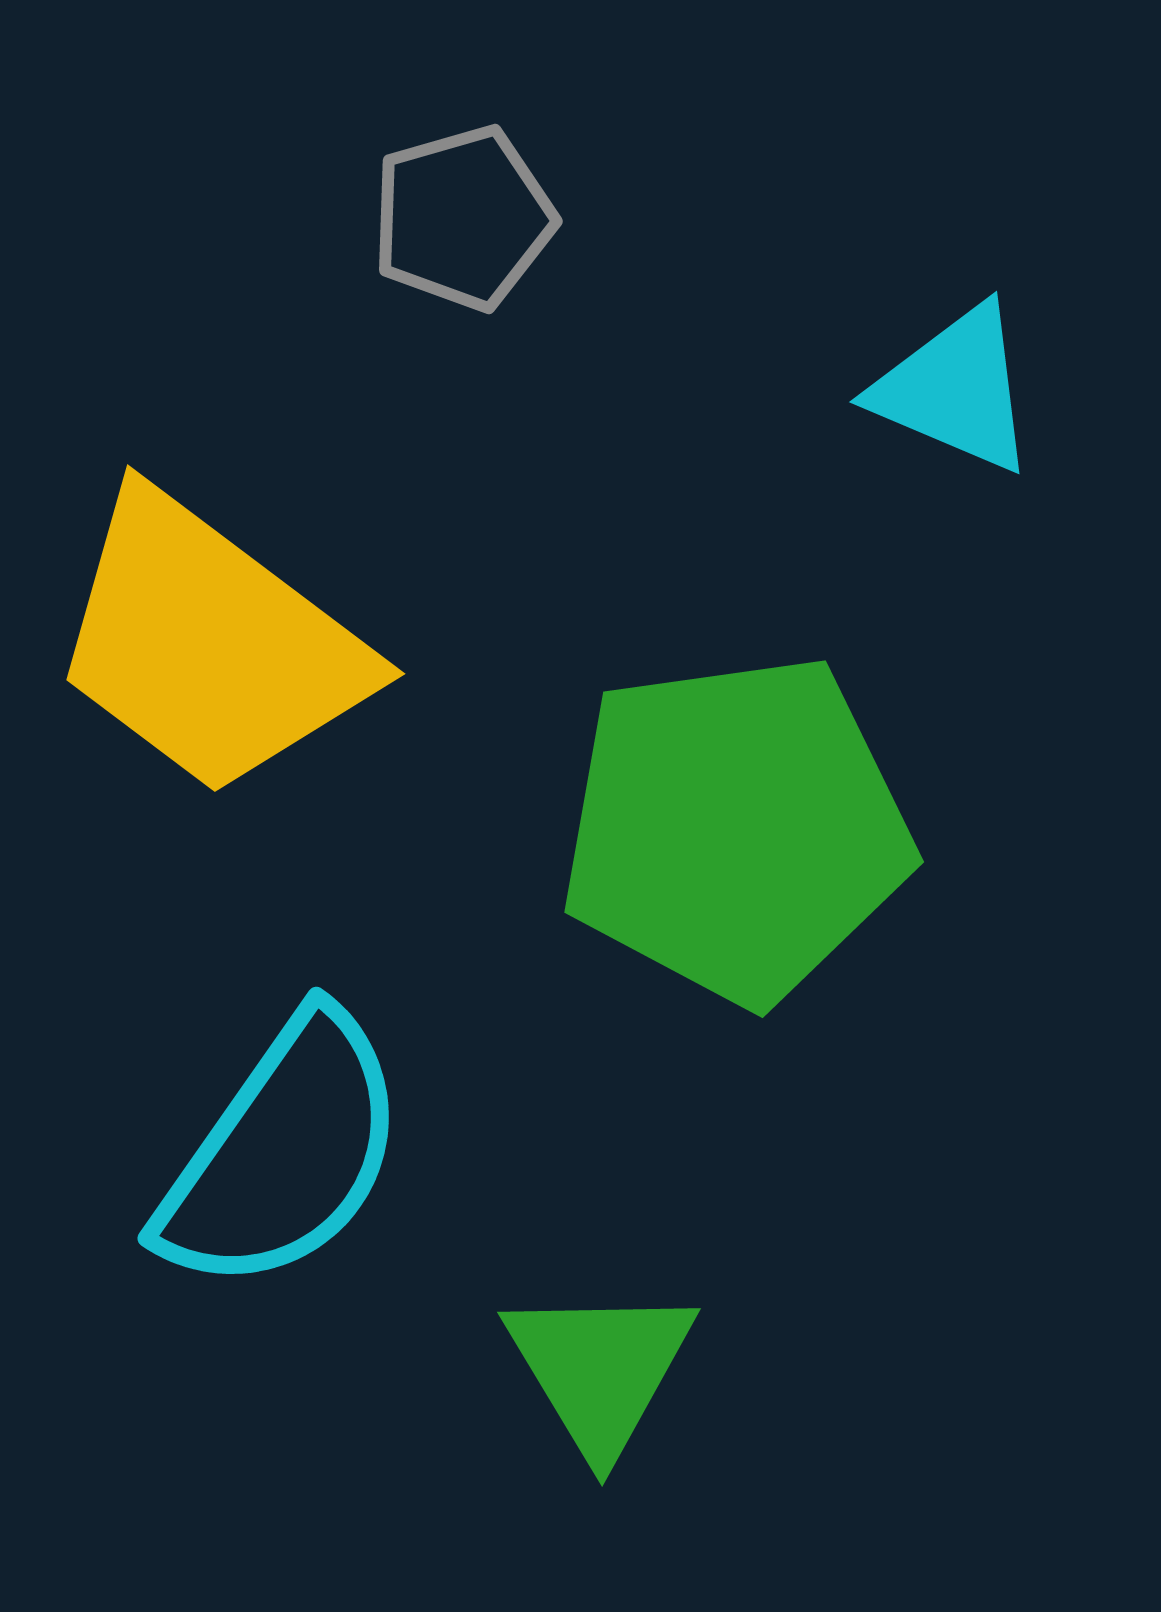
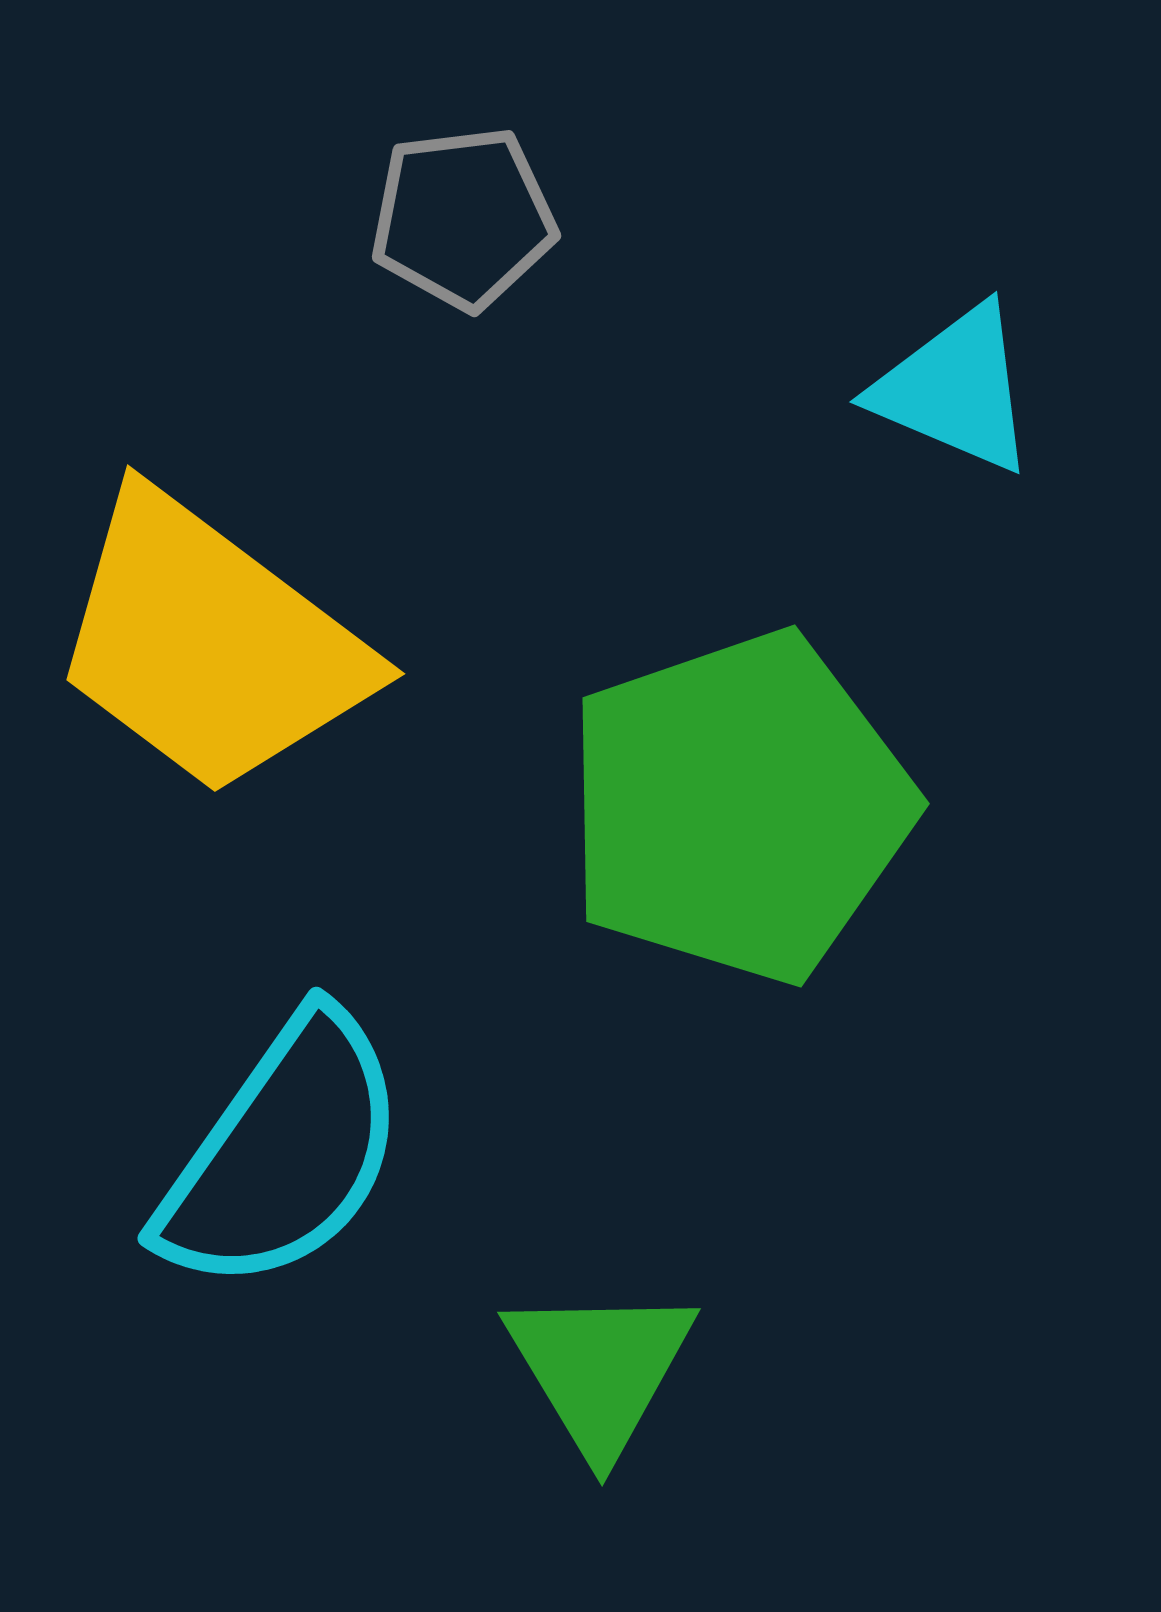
gray pentagon: rotated 9 degrees clockwise
green pentagon: moved 3 px right, 22 px up; rotated 11 degrees counterclockwise
